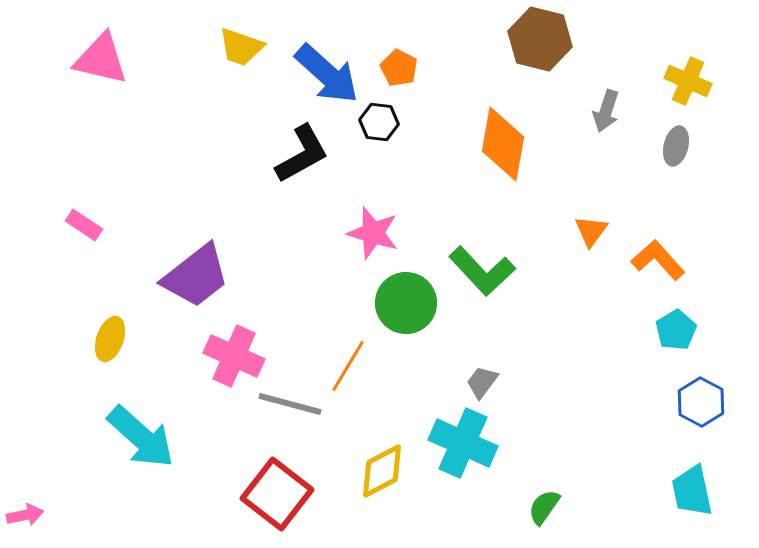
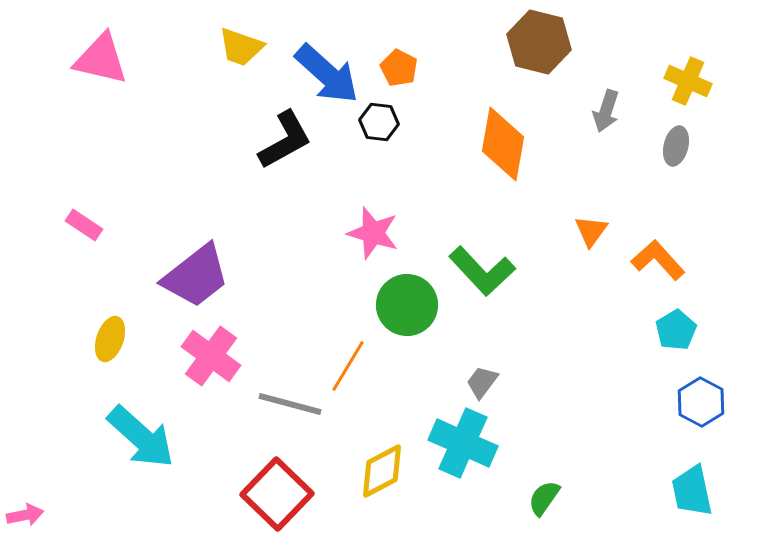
brown hexagon: moved 1 px left, 3 px down
black L-shape: moved 17 px left, 14 px up
green circle: moved 1 px right, 2 px down
pink cross: moved 23 px left; rotated 12 degrees clockwise
red square: rotated 6 degrees clockwise
green semicircle: moved 9 px up
